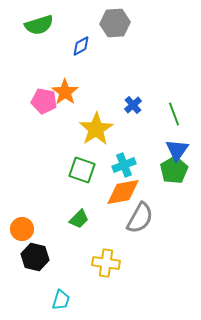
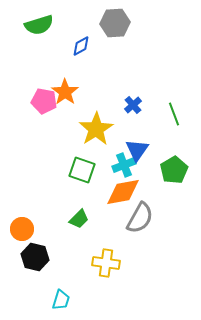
blue triangle: moved 40 px left
